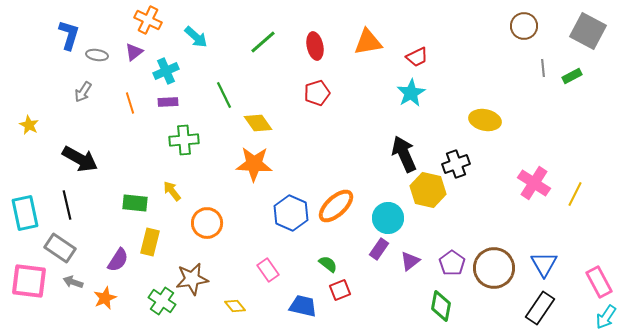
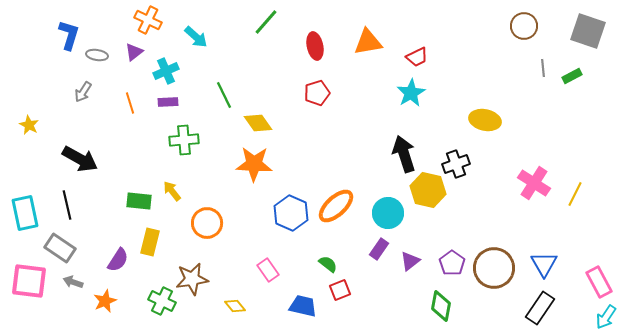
gray square at (588, 31): rotated 9 degrees counterclockwise
green line at (263, 42): moved 3 px right, 20 px up; rotated 8 degrees counterclockwise
black arrow at (404, 154): rotated 6 degrees clockwise
green rectangle at (135, 203): moved 4 px right, 2 px up
cyan circle at (388, 218): moved 5 px up
orange star at (105, 298): moved 3 px down
green cross at (162, 301): rotated 8 degrees counterclockwise
